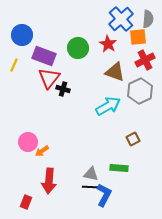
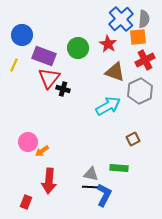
gray semicircle: moved 4 px left
